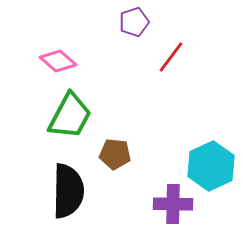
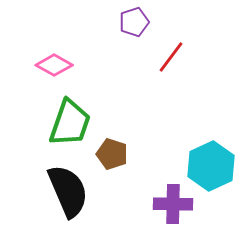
pink diamond: moved 4 px left, 4 px down; rotated 12 degrees counterclockwise
green trapezoid: moved 7 px down; rotated 9 degrees counterclockwise
brown pentagon: moved 3 px left; rotated 12 degrees clockwise
black semicircle: rotated 24 degrees counterclockwise
